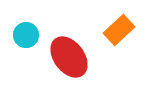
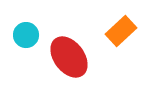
orange rectangle: moved 2 px right, 1 px down
